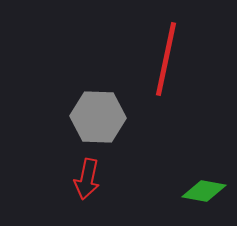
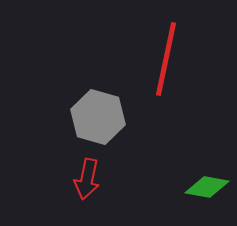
gray hexagon: rotated 14 degrees clockwise
green diamond: moved 3 px right, 4 px up
